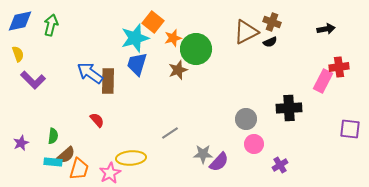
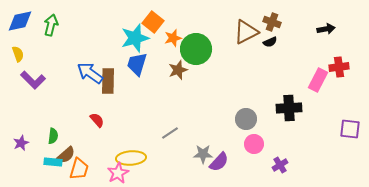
pink rectangle: moved 5 px left, 1 px up
pink star: moved 8 px right
